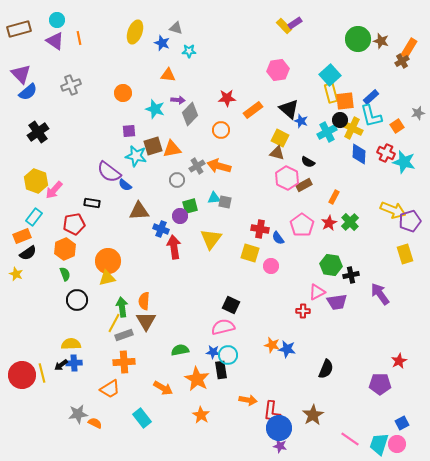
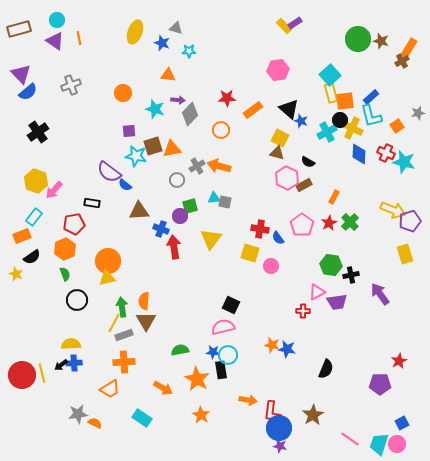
black semicircle at (28, 253): moved 4 px right, 4 px down
cyan rectangle at (142, 418): rotated 18 degrees counterclockwise
